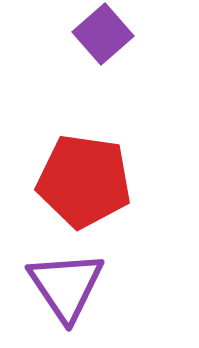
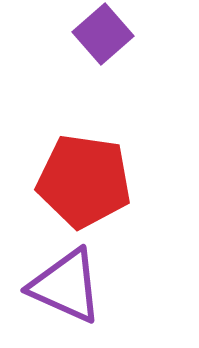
purple triangle: rotated 32 degrees counterclockwise
